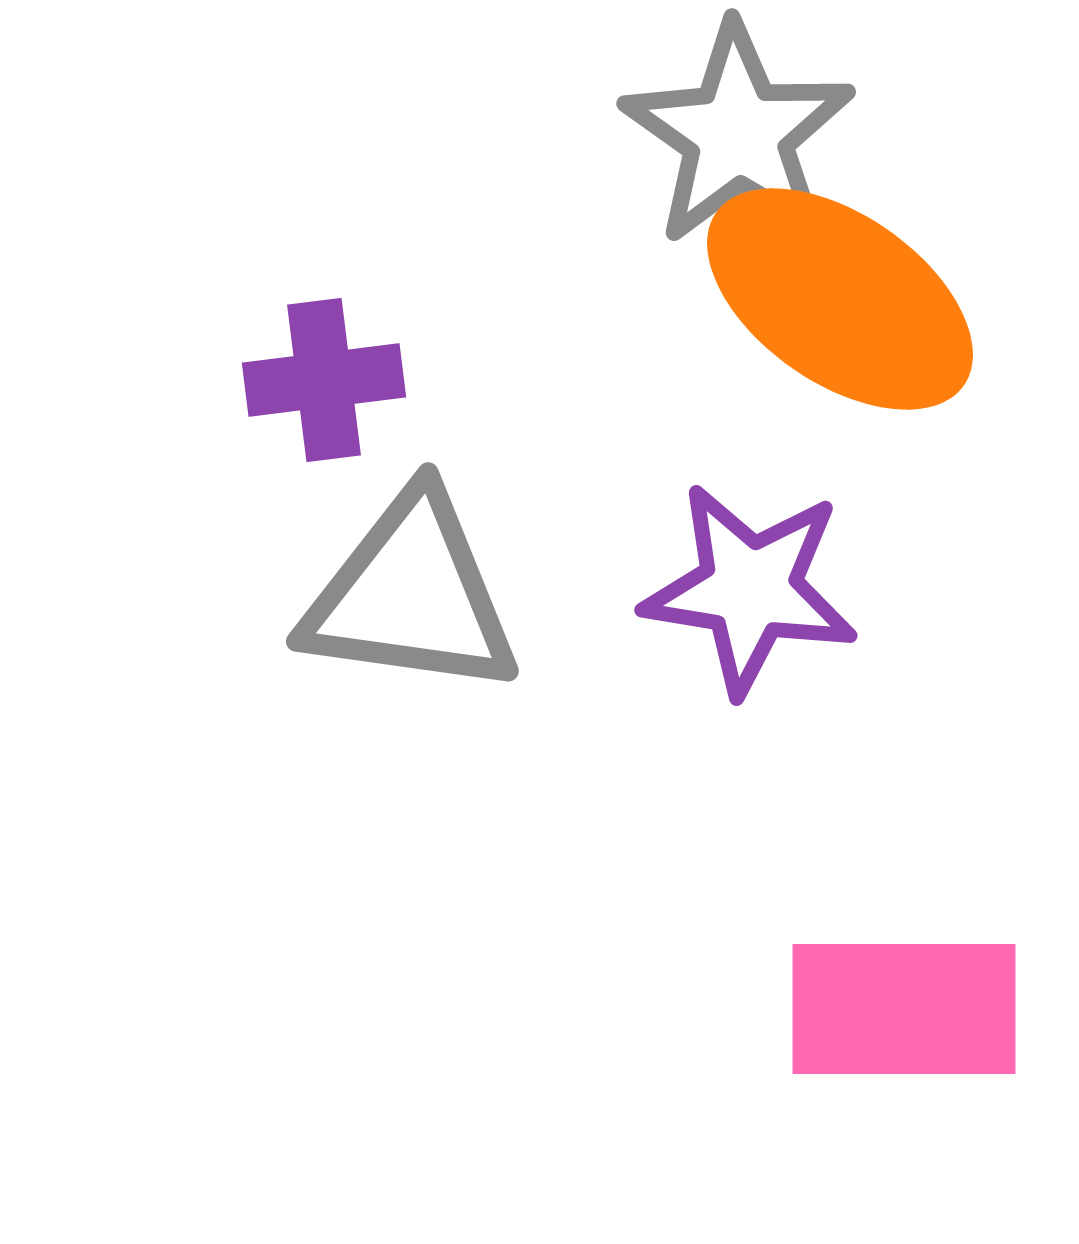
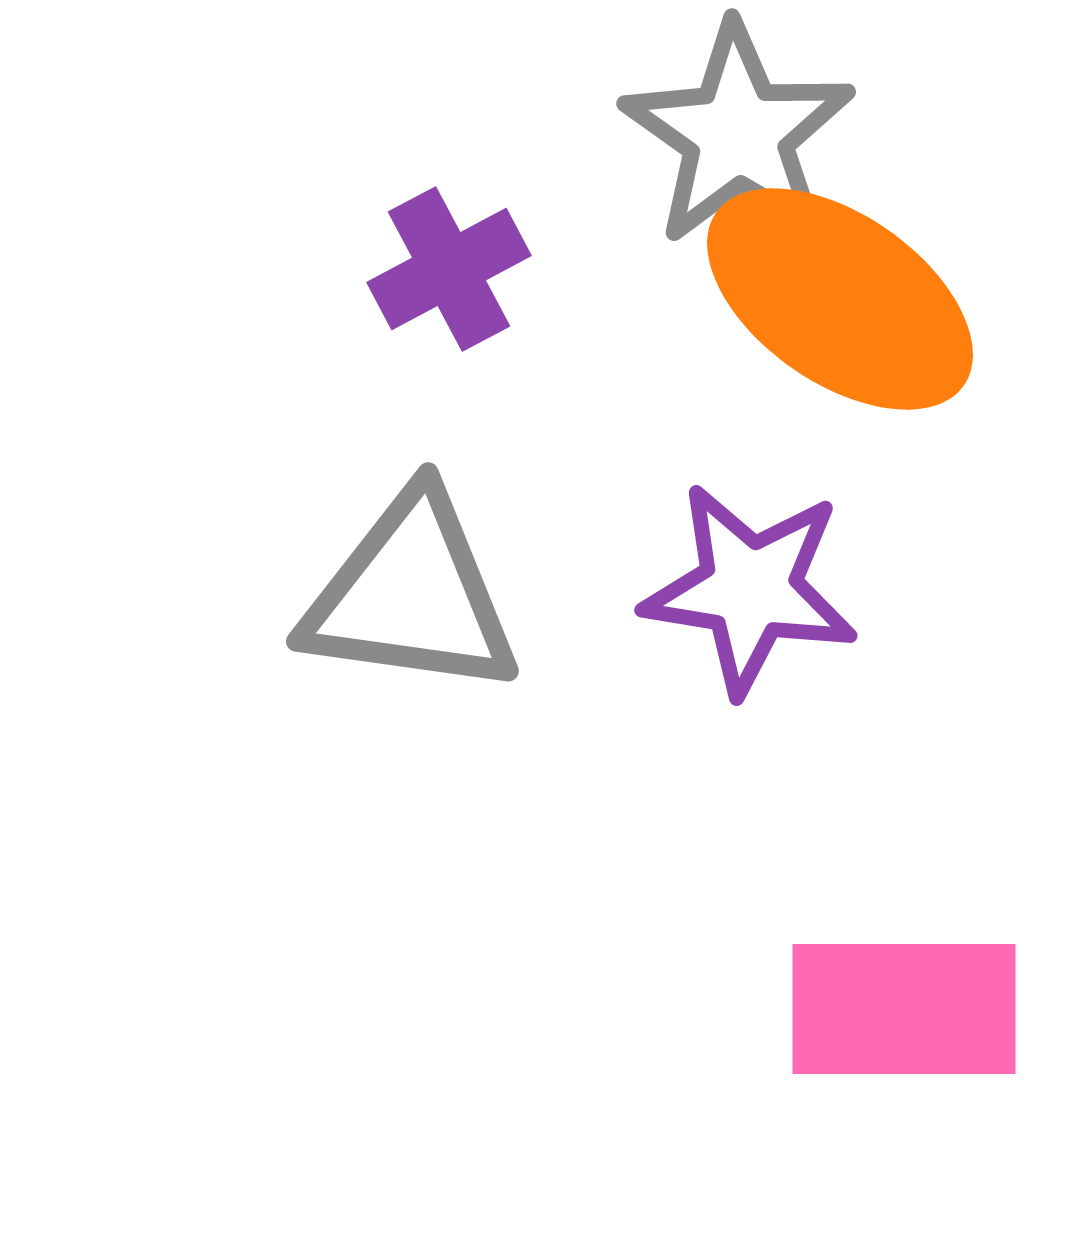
purple cross: moved 125 px right, 111 px up; rotated 21 degrees counterclockwise
